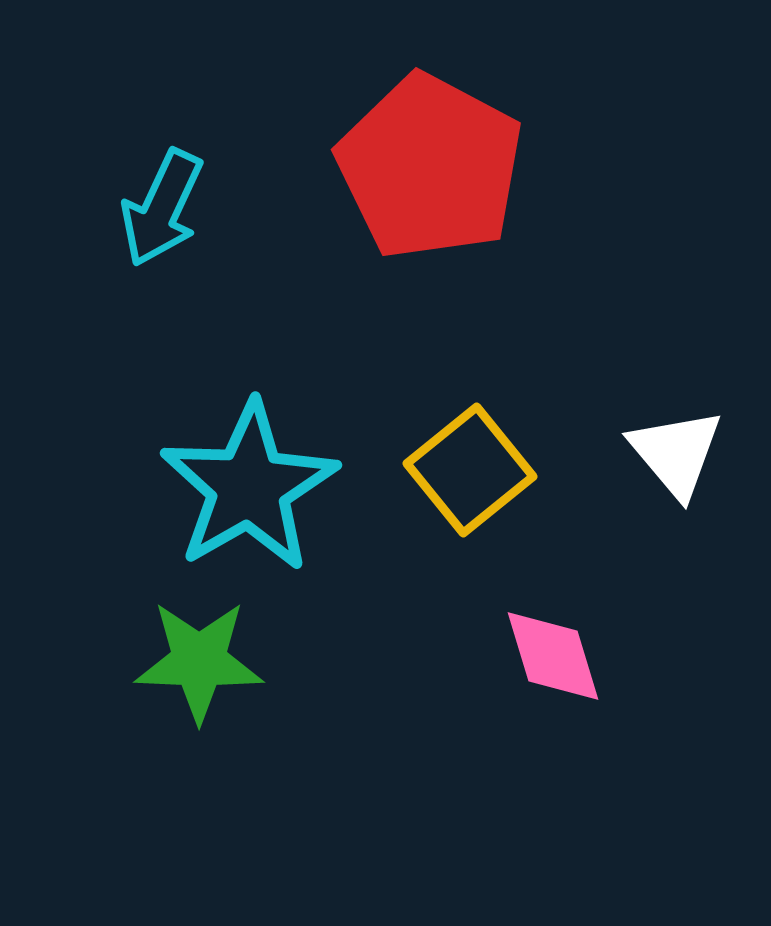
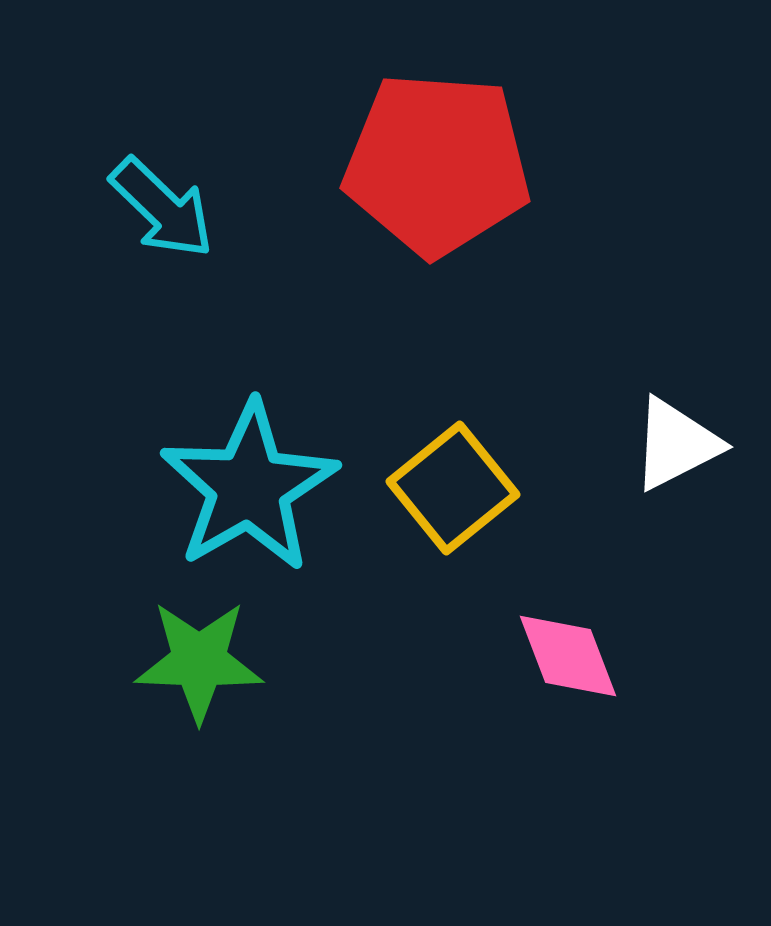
red pentagon: moved 7 px right, 3 px up; rotated 24 degrees counterclockwise
cyan arrow: rotated 71 degrees counterclockwise
white triangle: moved 9 px up; rotated 43 degrees clockwise
yellow square: moved 17 px left, 18 px down
pink diamond: moved 15 px right; rotated 4 degrees counterclockwise
